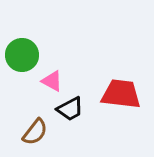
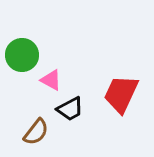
pink triangle: moved 1 px left, 1 px up
red trapezoid: rotated 72 degrees counterclockwise
brown semicircle: moved 1 px right
